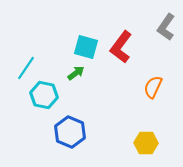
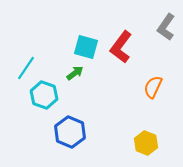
green arrow: moved 1 px left
cyan hexagon: rotated 8 degrees clockwise
yellow hexagon: rotated 20 degrees clockwise
